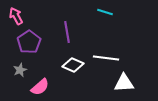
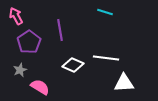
purple line: moved 7 px left, 2 px up
pink semicircle: rotated 108 degrees counterclockwise
